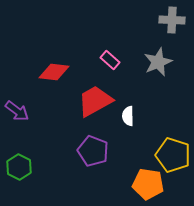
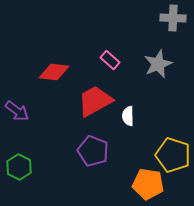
gray cross: moved 1 px right, 2 px up
gray star: moved 2 px down
